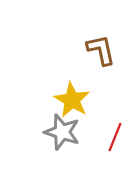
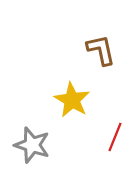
gray star: moved 30 px left, 13 px down
